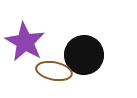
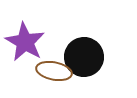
black circle: moved 2 px down
